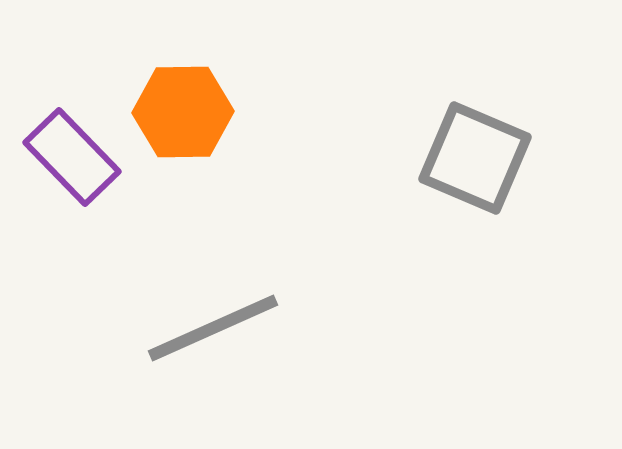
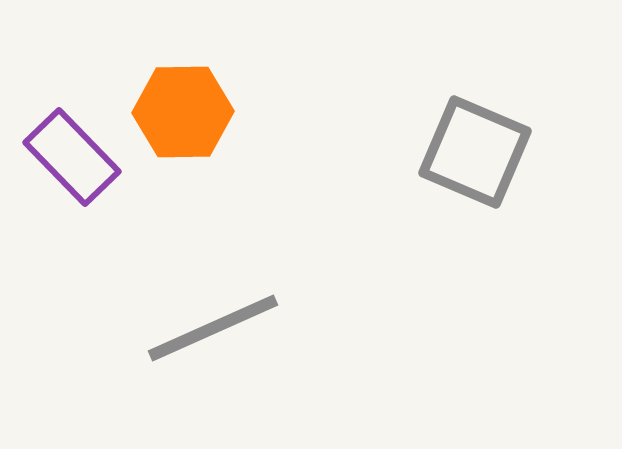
gray square: moved 6 px up
